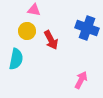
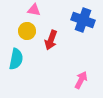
blue cross: moved 4 px left, 8 px up
red arrow: rotated 48 degrees clockwise
